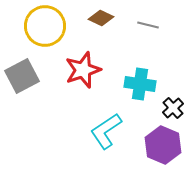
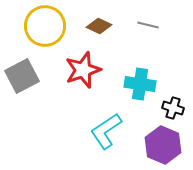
brown diamond: moved 2 px left, 8 px down
black cross: rotated 30 degrees counterclockwise
